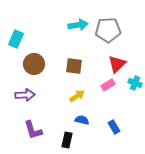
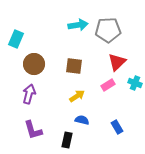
red triangle: moved 2 px up
purple arrow: moved 4 px right, 1 px up; rotated 72 degrees counterclockwise
blue rectangle: moved 3 px right
